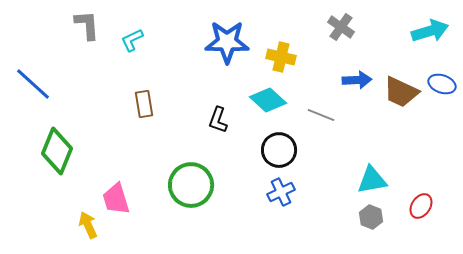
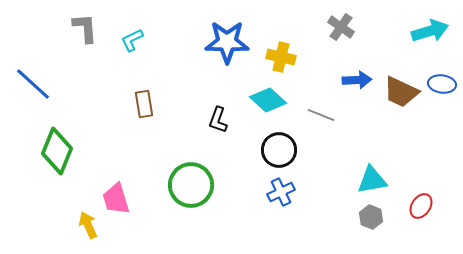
gray L-shape: moved 2 px left, 3 px down
blue ellipse: rotated 12 degrees counterclockwise
